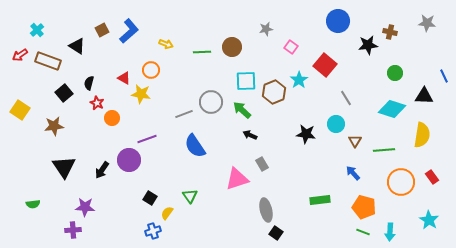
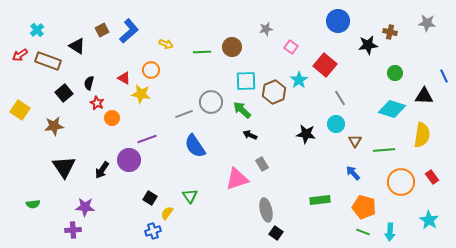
gray line at (346, 98): moved 6 px left
